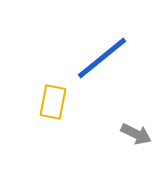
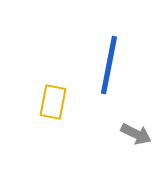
blue line: moved 7 px right, 7 px down; rotated 40 degrees counterclockwise
